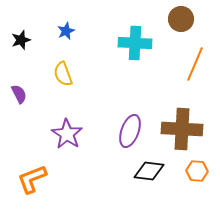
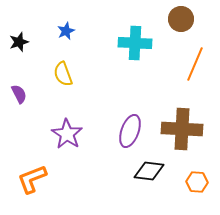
black star: moved 2 px left, 2 px down
orange hexagon: moved 11 px down
